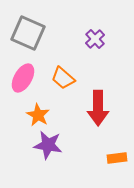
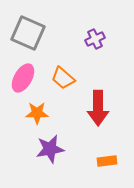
purple cross: rotated 18 degrees clockwise
orange star: moved 1 px left, 2 px up; rotated 30 degrees counterclockwise
purple star: moved 2 px right, 4 px down; rotated 20 degrees counterclockwise
orange rectangle: moved 10 px left, 3 px down
